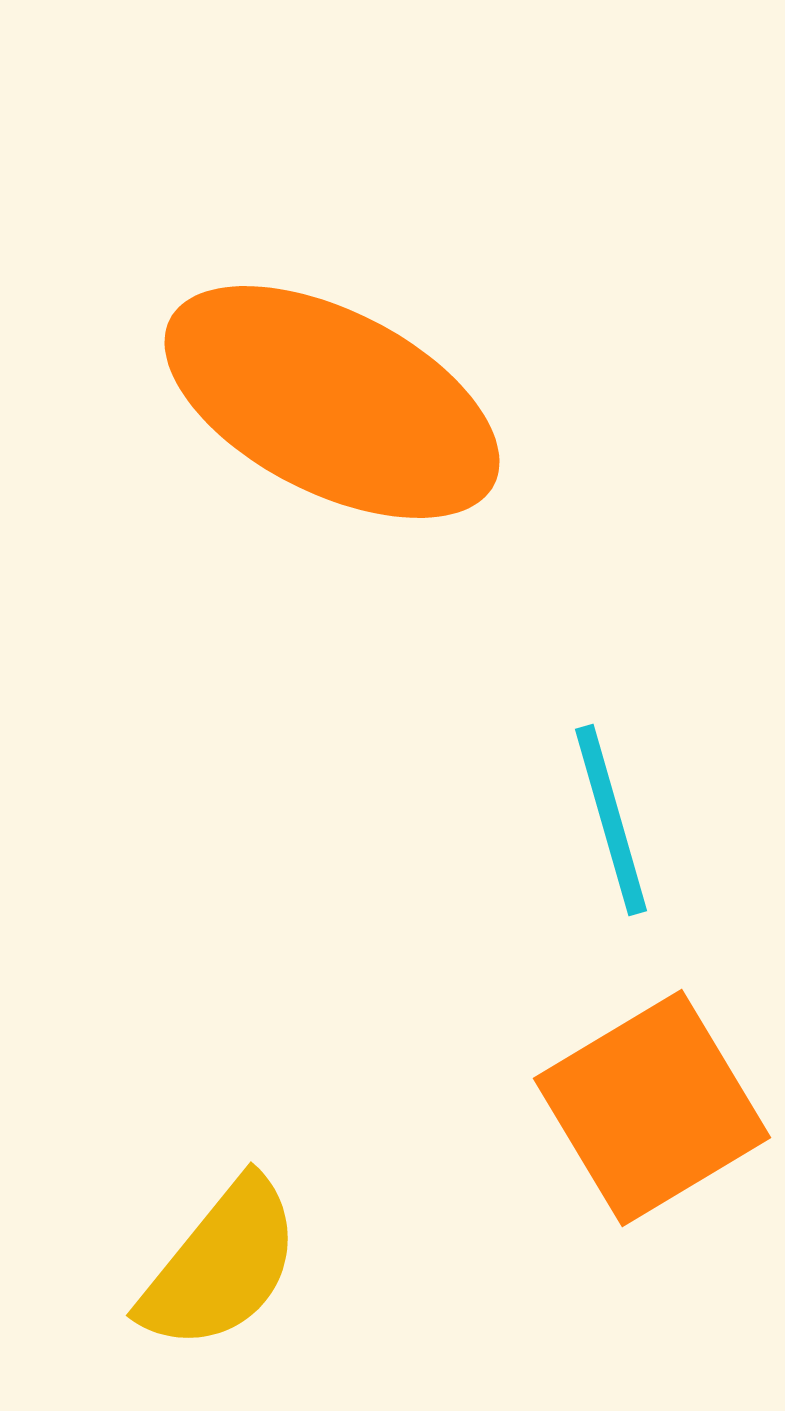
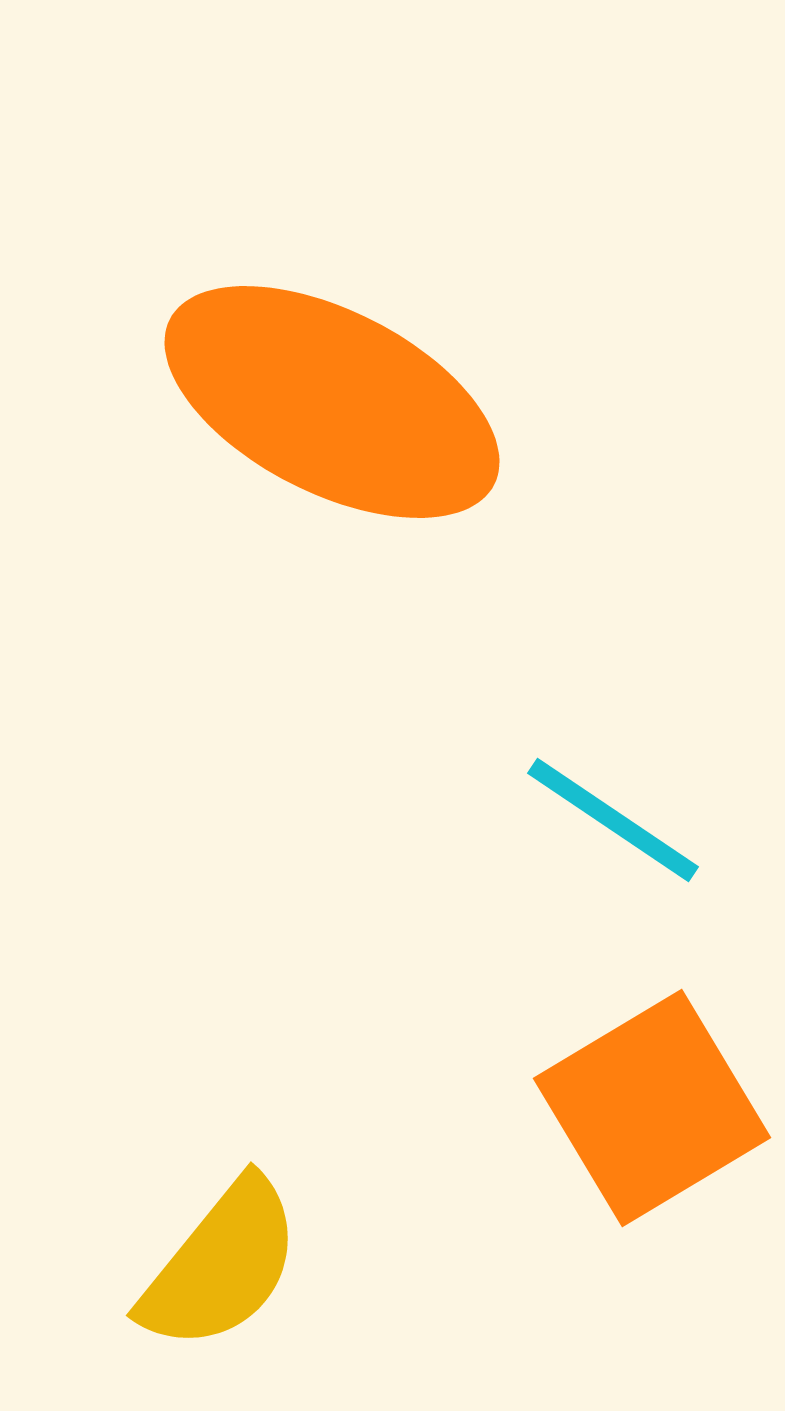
cyan line: moved 2 px right; rotated 40 degrees counterclockwise
